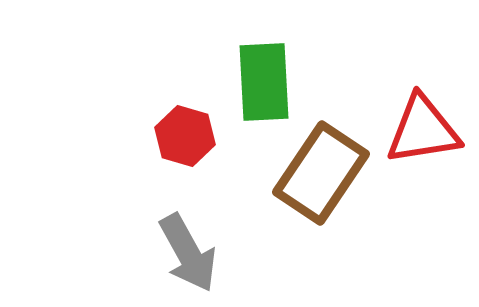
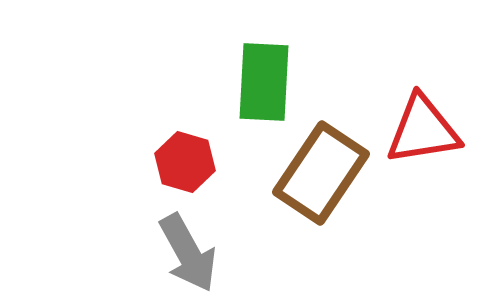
green rectangle: rotated 6 degrees clockwise
red hexagon: moved 26 px down
